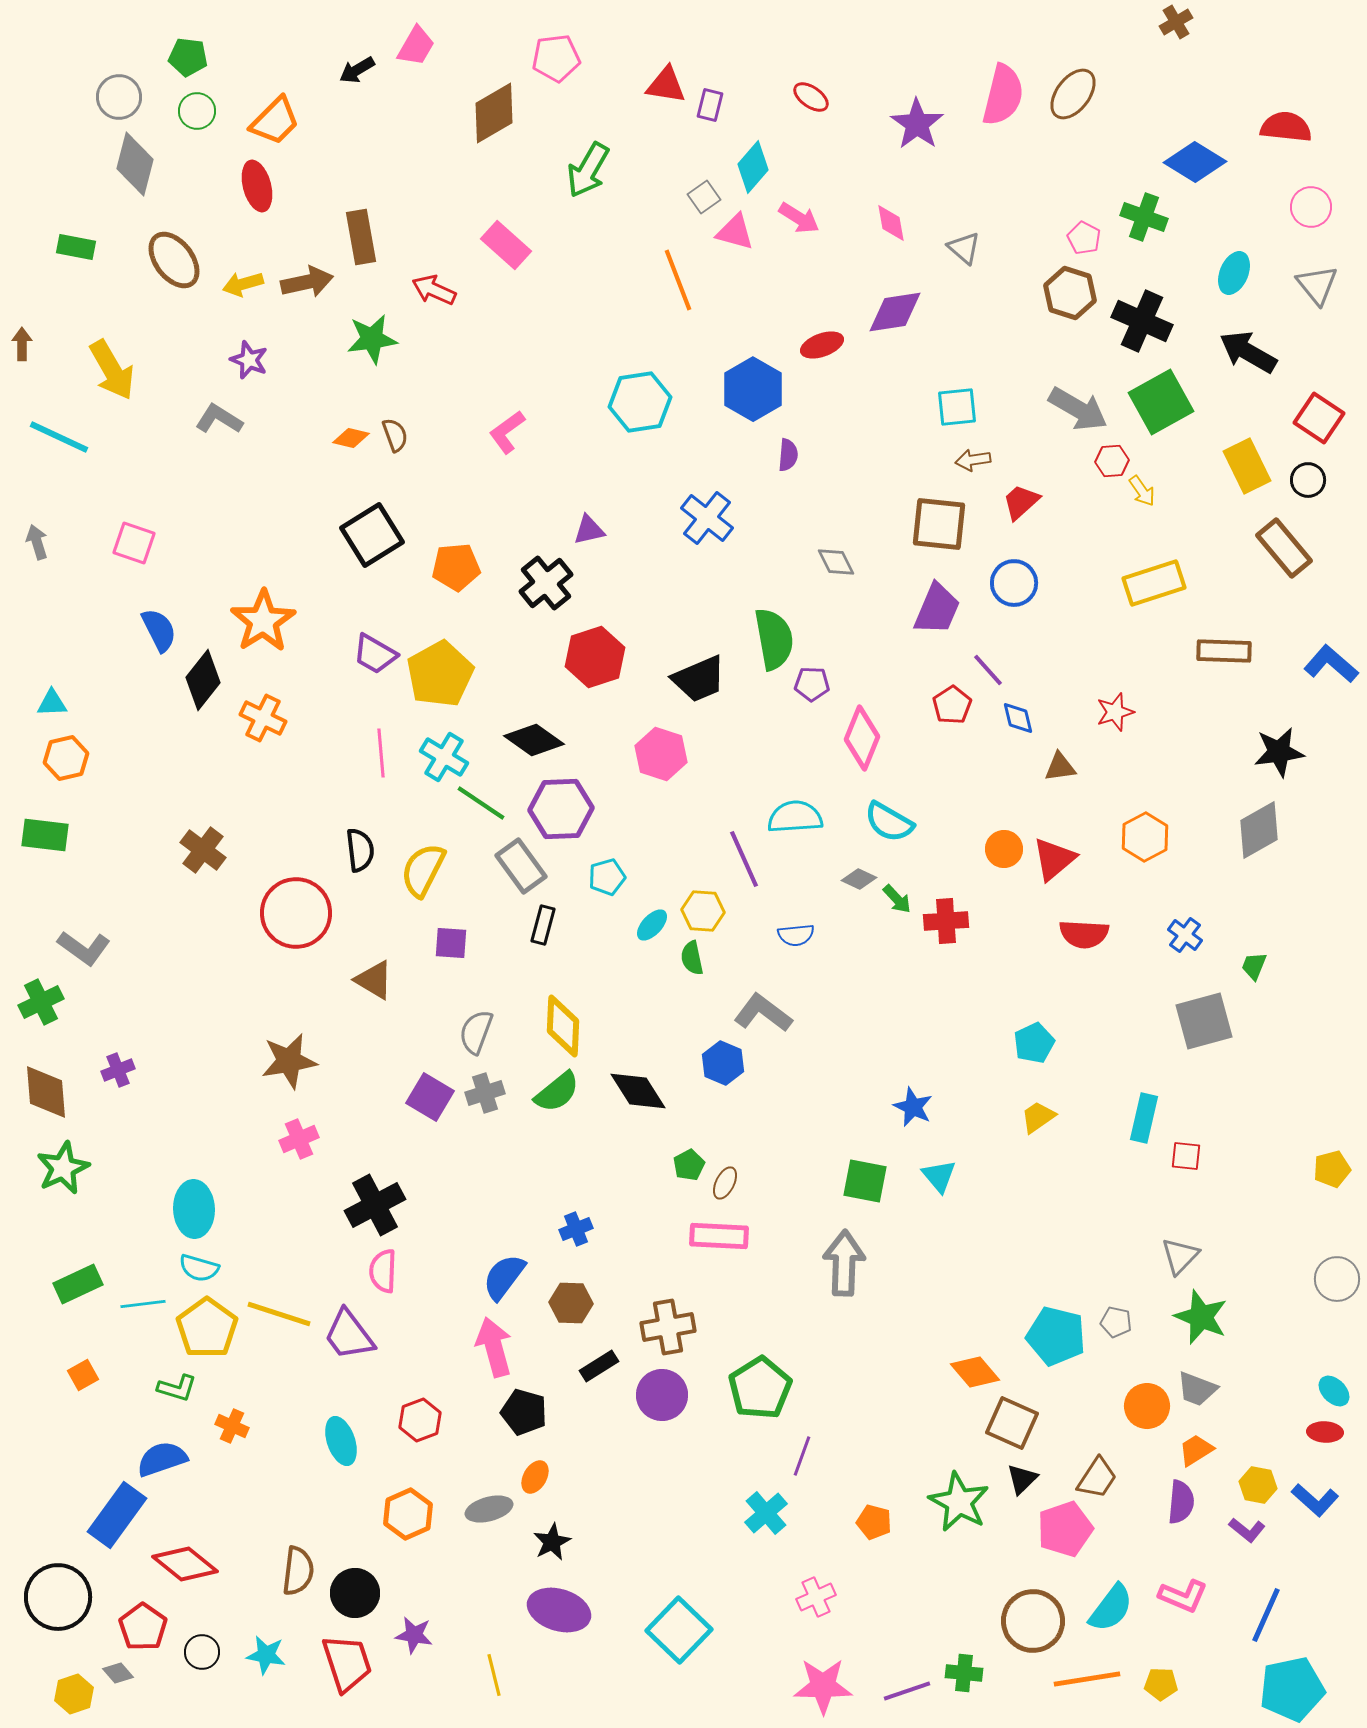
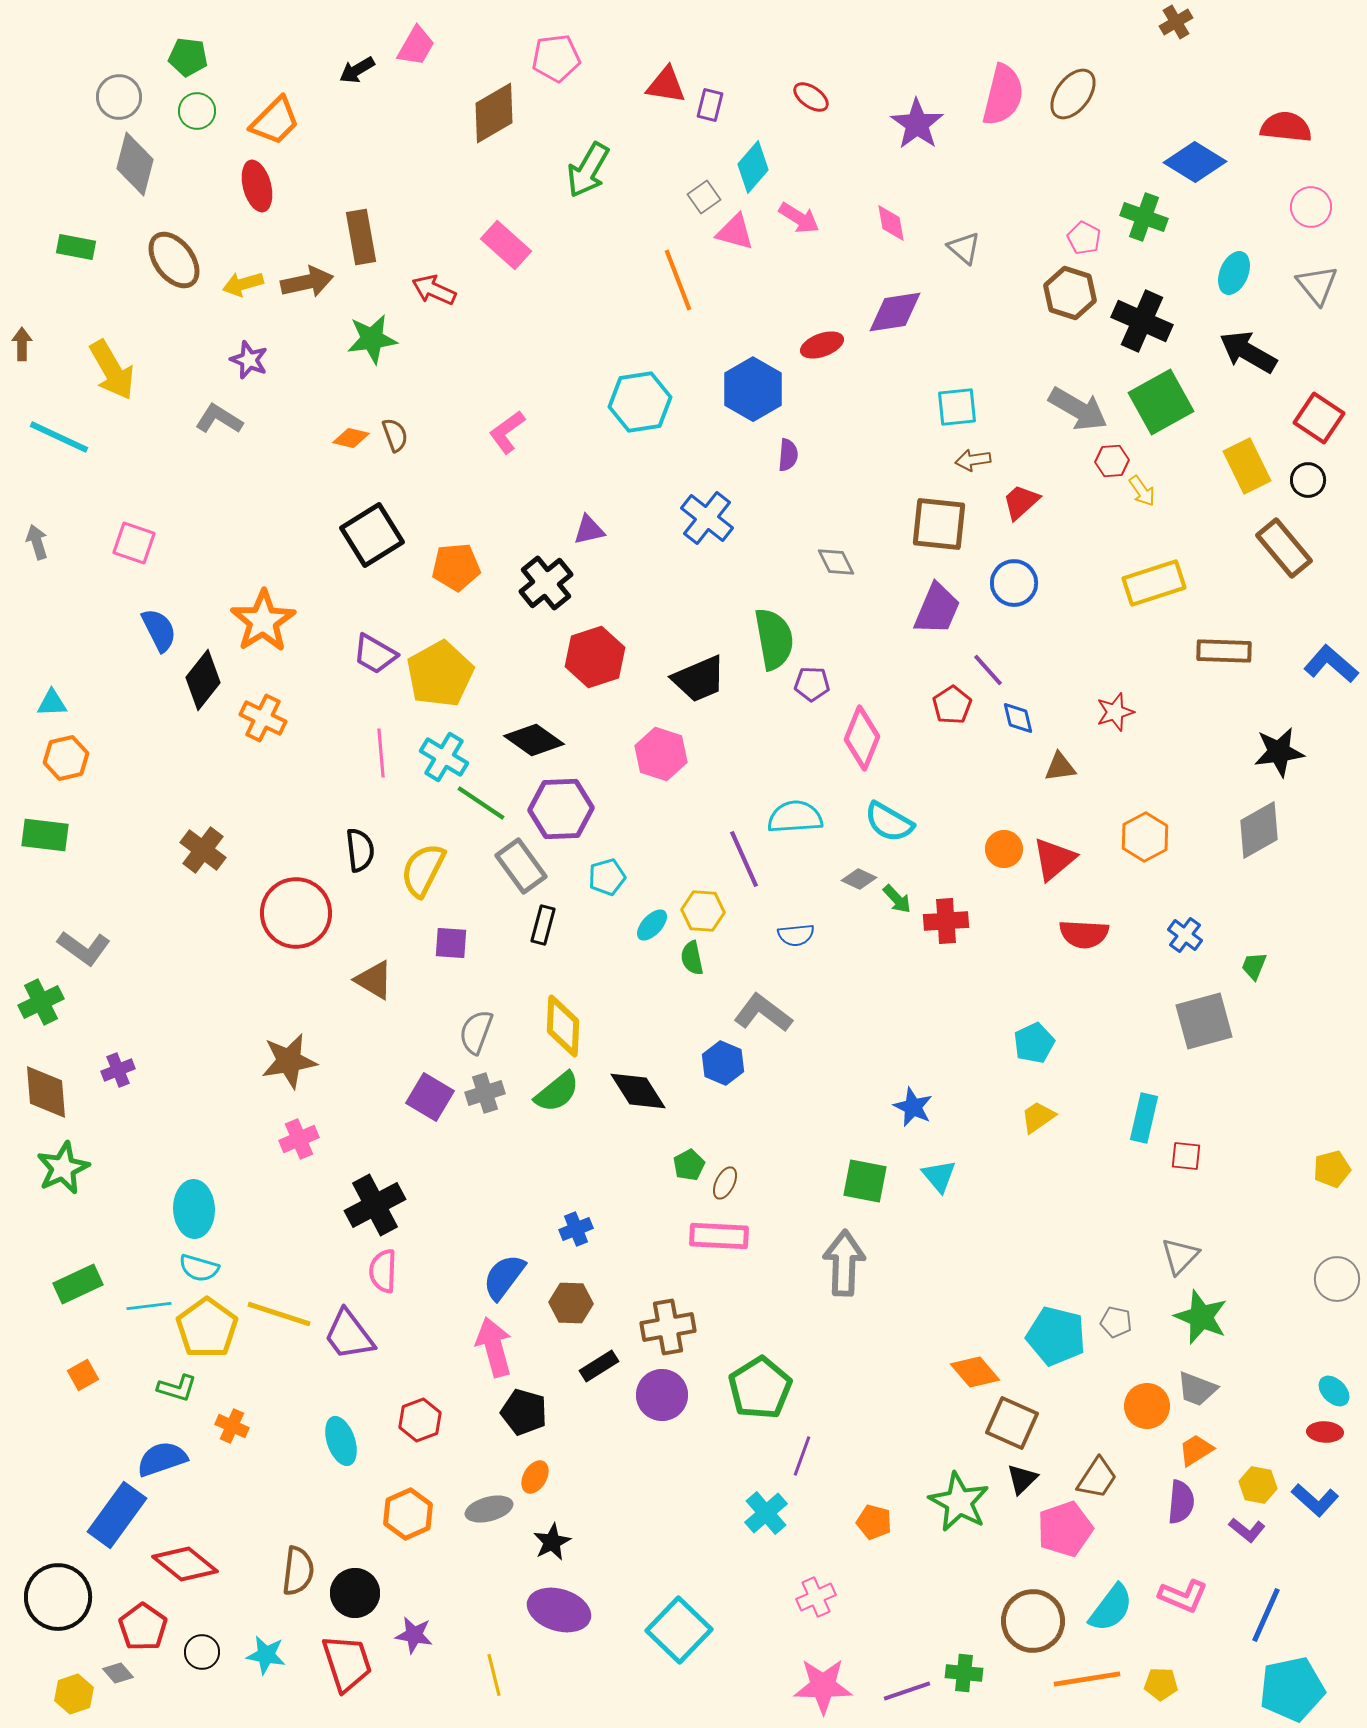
cyan line at (143, 1304): moved 6 px right, 2 px down
